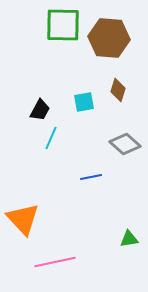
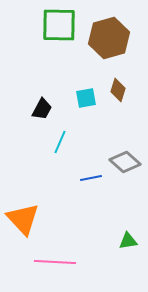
green square: moved 4 px left
brown hexagon: rotated 21 degrees counterclockwise
cyan square: moved 2 px right, 4 px up
black trapezoid: moved 2 px right, 1 px up
cyan line: moved 9 px right, 4 px down
gray diamond: moved 18 px down
blue line: moved 1 px down
green triangle: moved 1 px left, 2 px down
pink line: rotated 15 degrees clockwise
